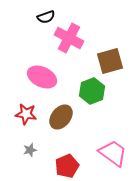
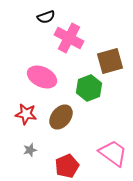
green hexagon: moved 3 px left, 3 px up
